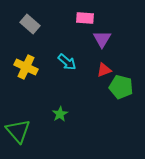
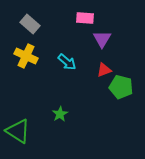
yellow cross: moved 11 px up
green triangle: rotated 16 degrees counterclockwise
